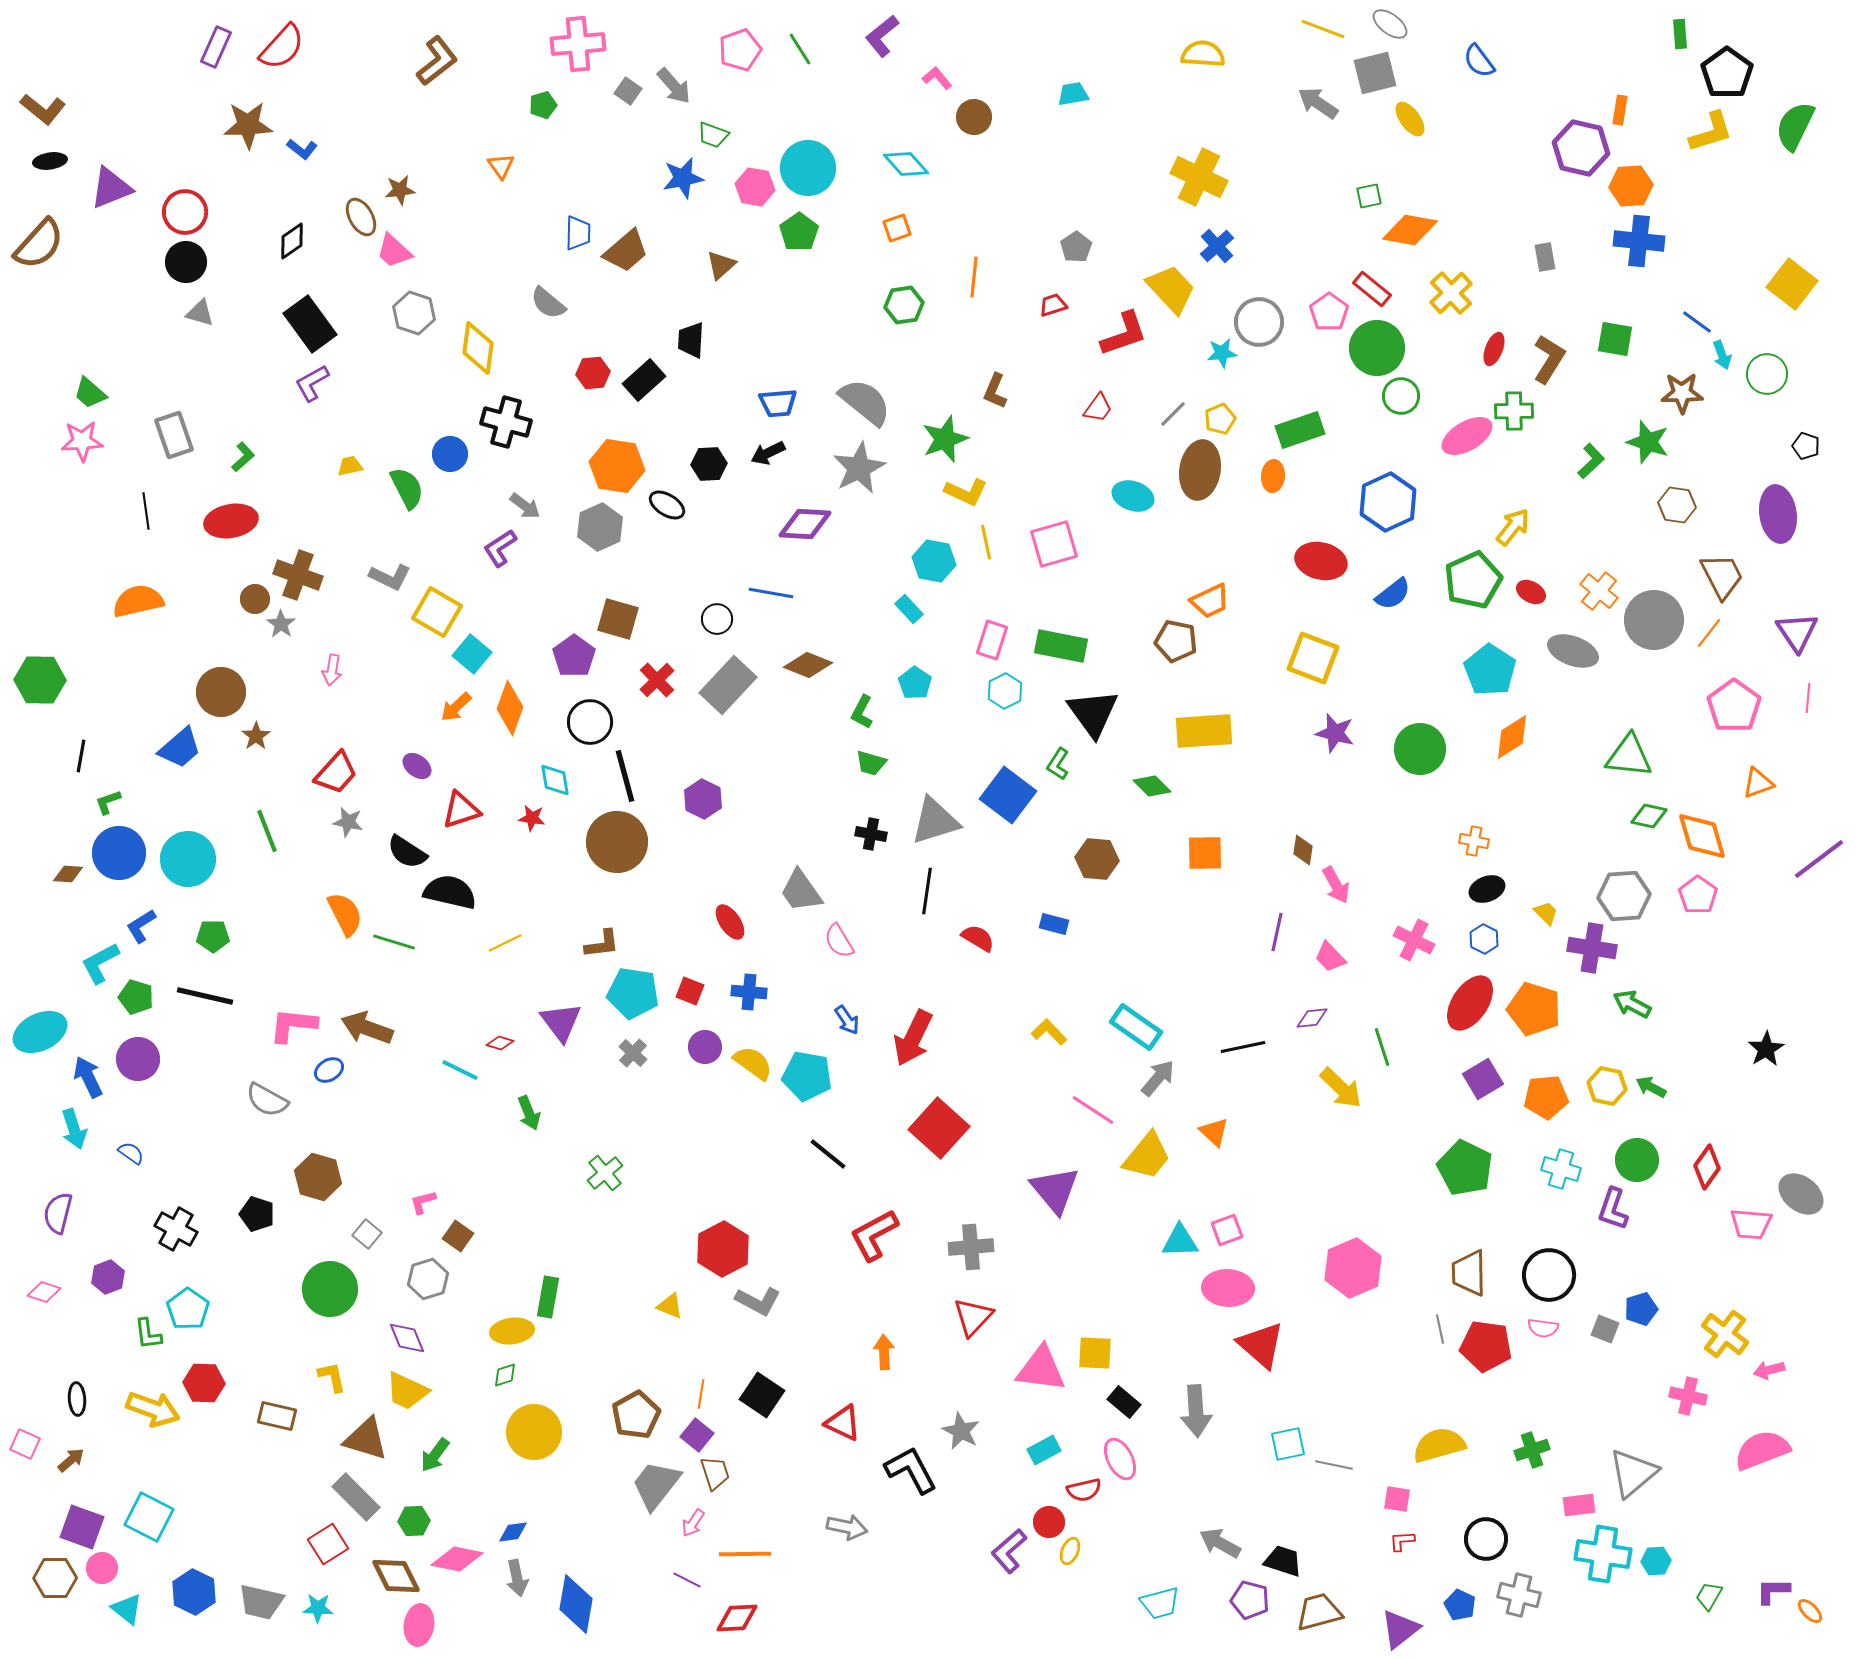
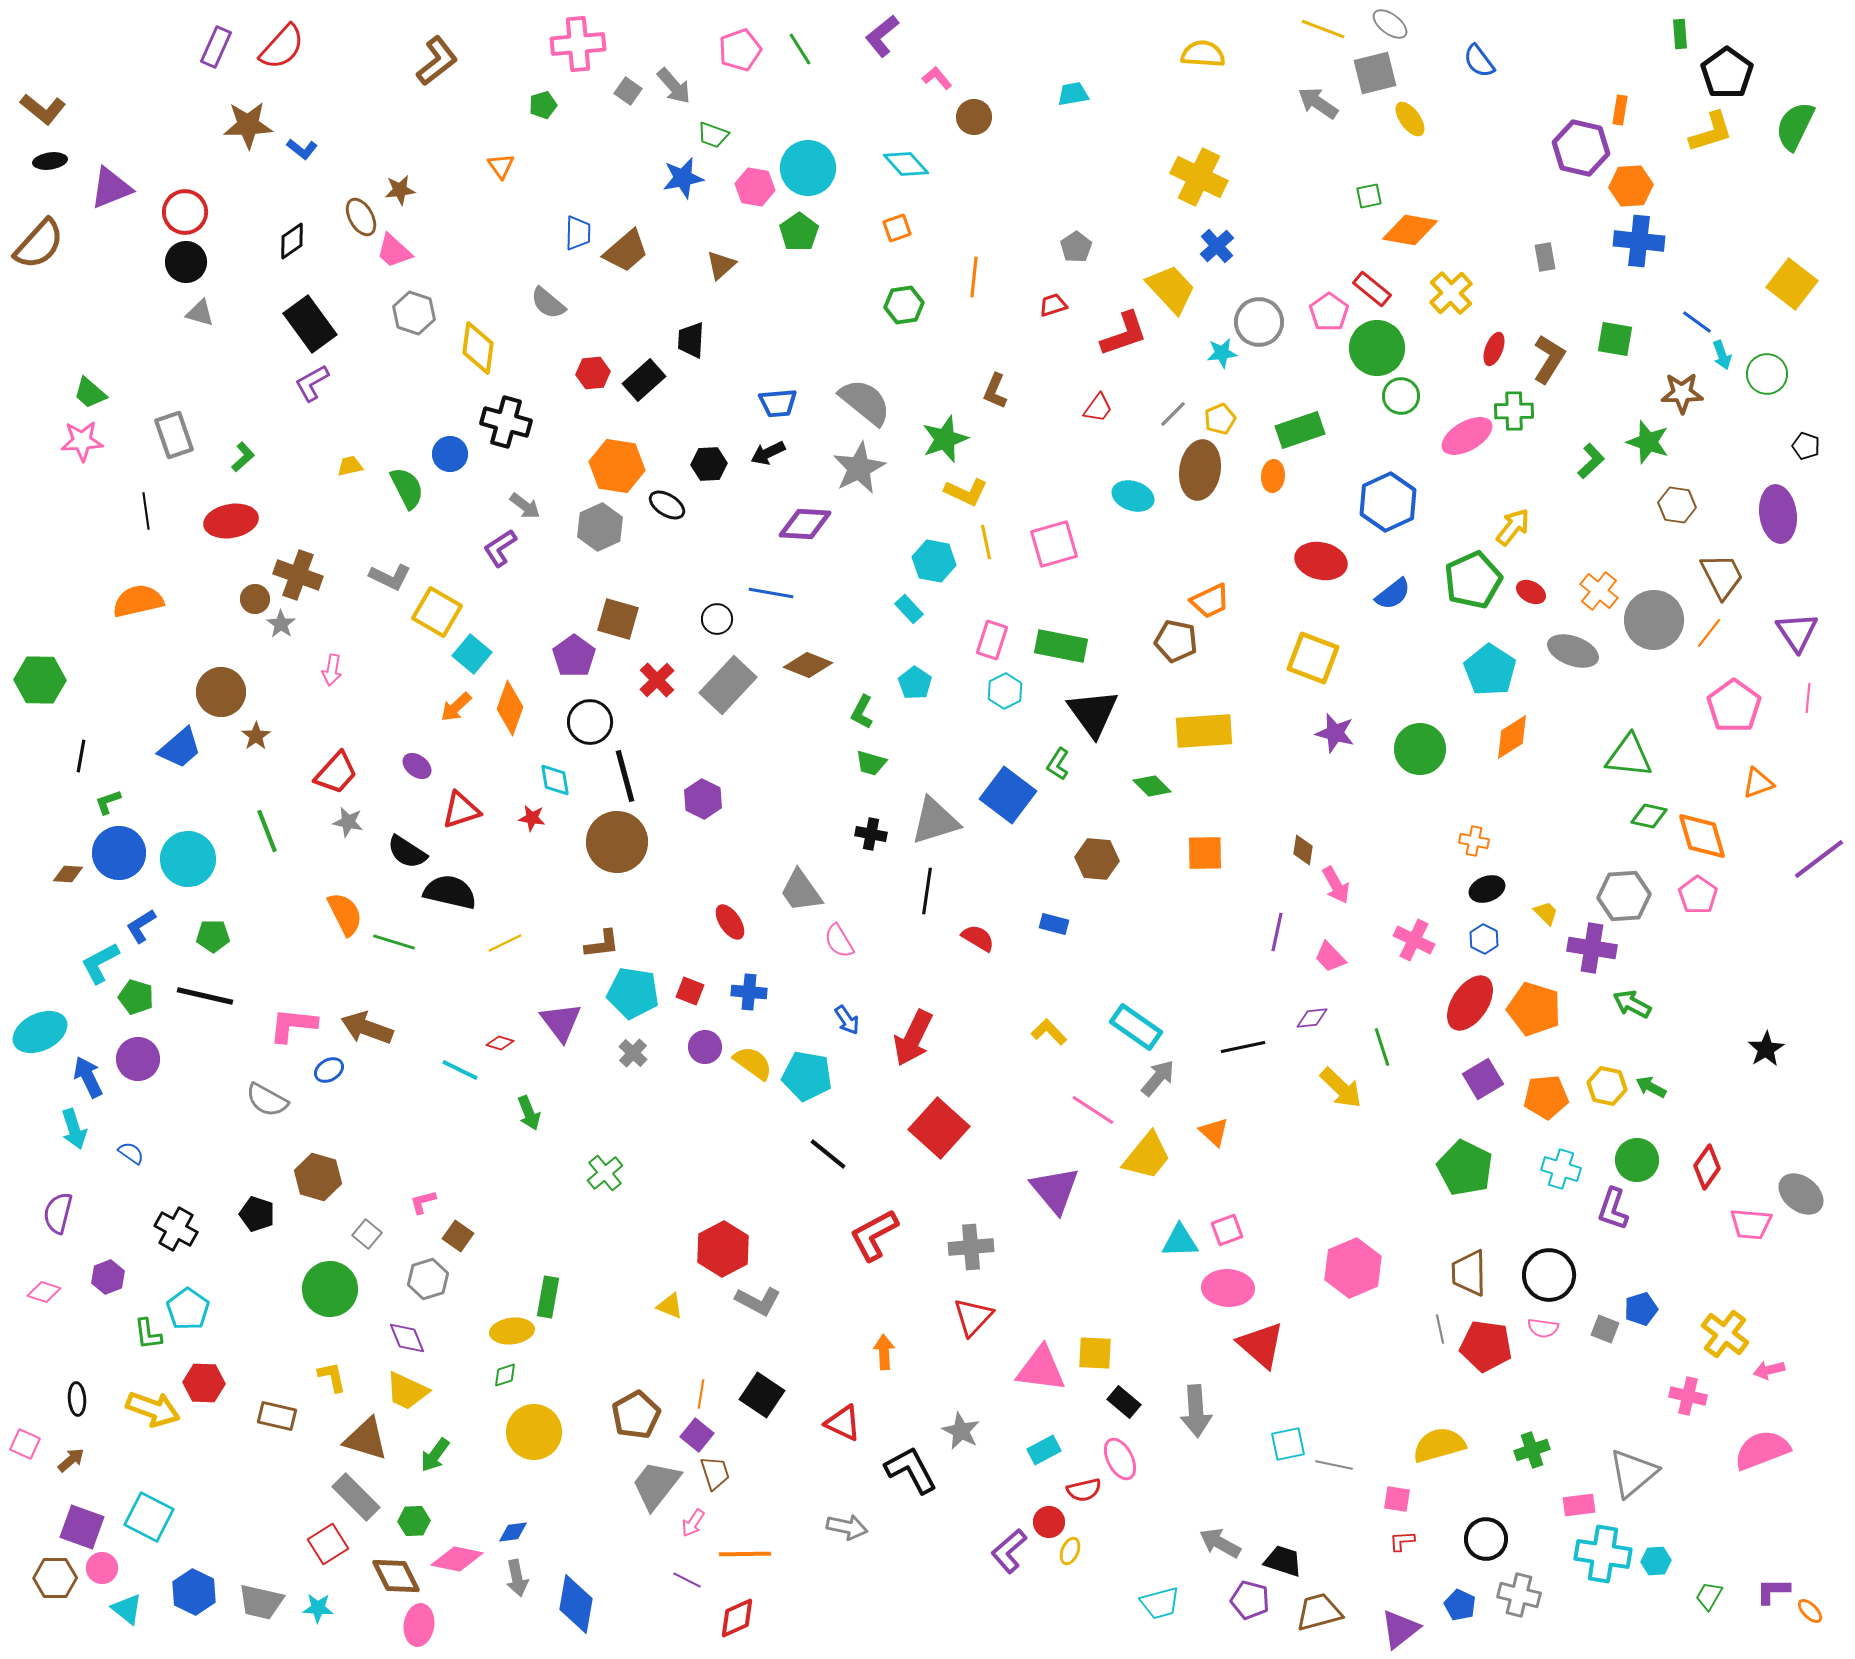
red diamond at (737, 1618): rotated 21 degrees counterclockwise
